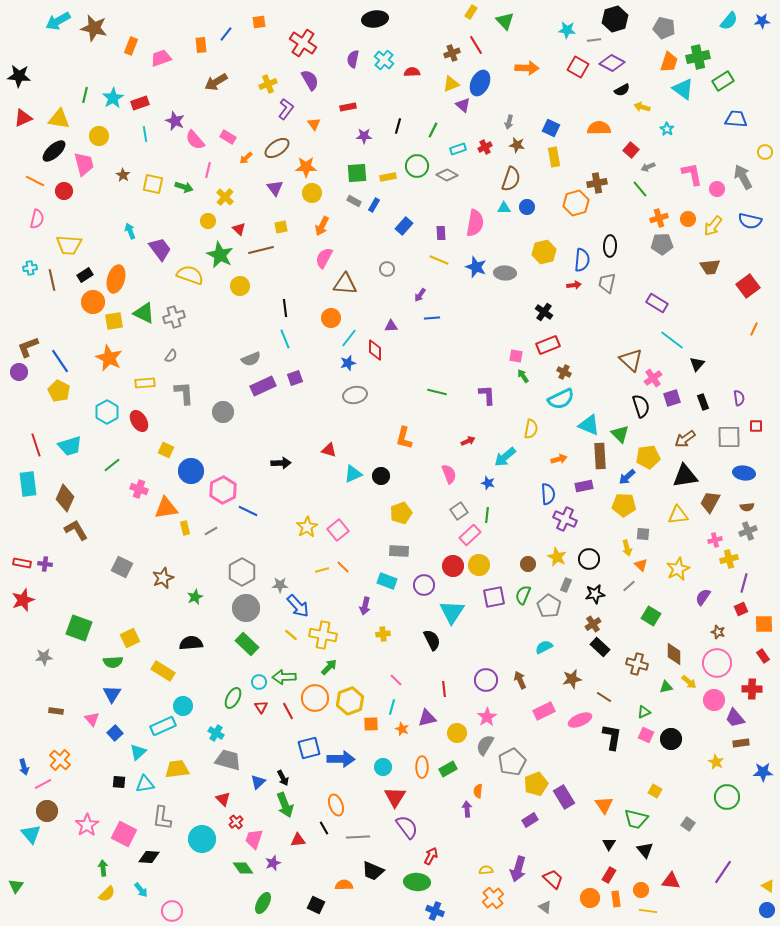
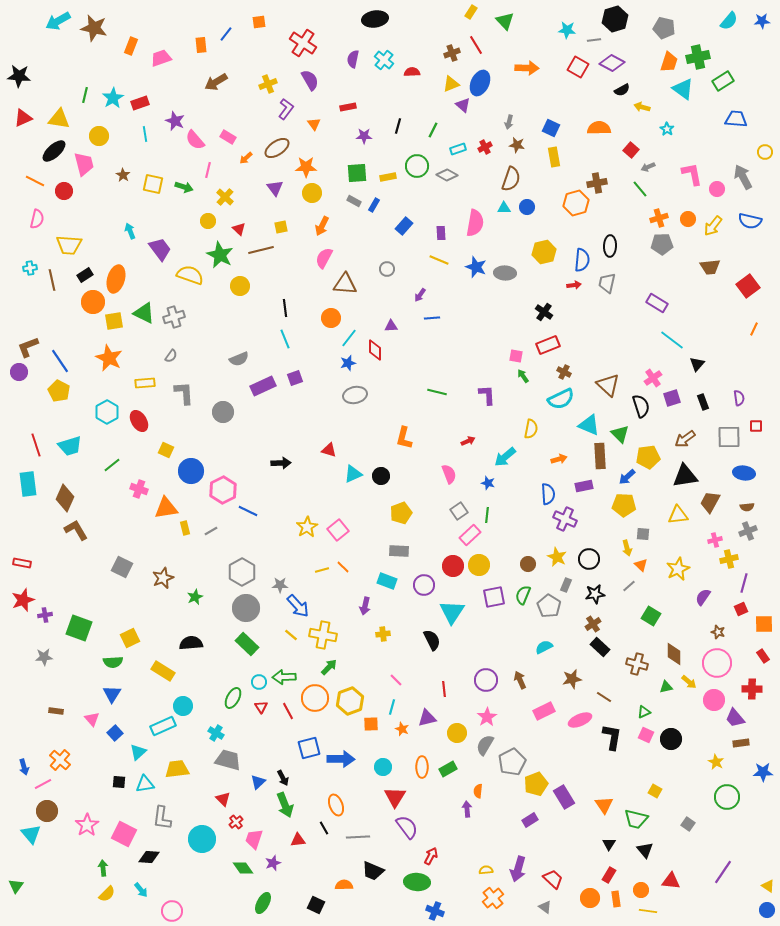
gray semicircle at (251, 359): moved 12 px left
brown triangle at (631, 360): moved 23 px left, 25 px down
purple cross at (45, 564): moved 51 px down; rotated 16 degrees counterclockwise
